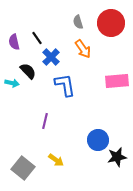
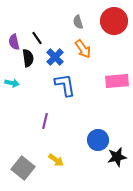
red circle: moved 3 px right, 2 px up
blue cross: moved 4 px right
black semicircle: moved 13 px up; rotated 36 degrees clockwise
